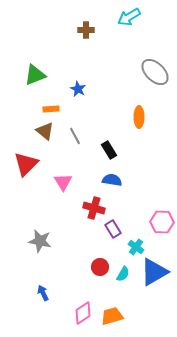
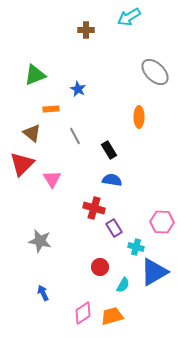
brown triangle: moved 13 px left, 2 px down
red triangle: moved 4 px left
pink triangle: moved 11 px left, 3 px up
purple rectangle: moved 1 px right, 1 px up
cyan cross: rotated 21 degrees counterclockwise
cyan semicircle: moved 11 px down
